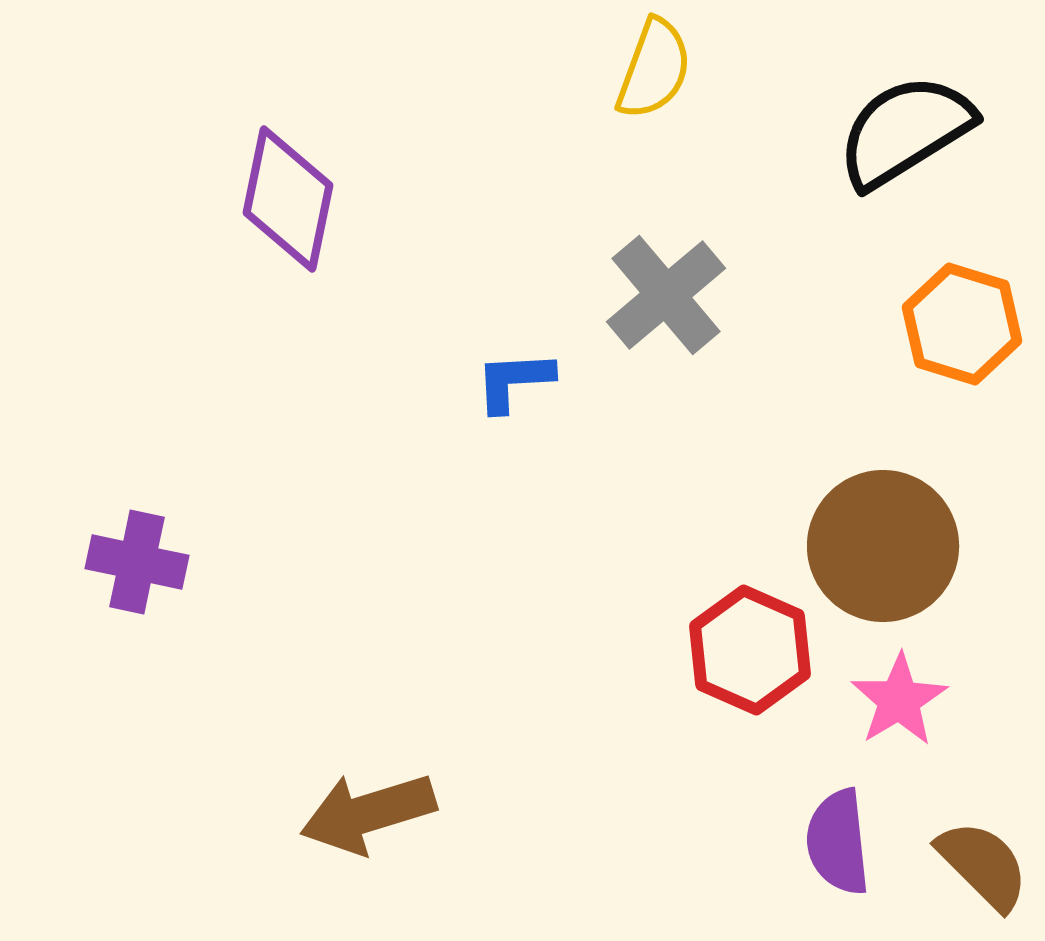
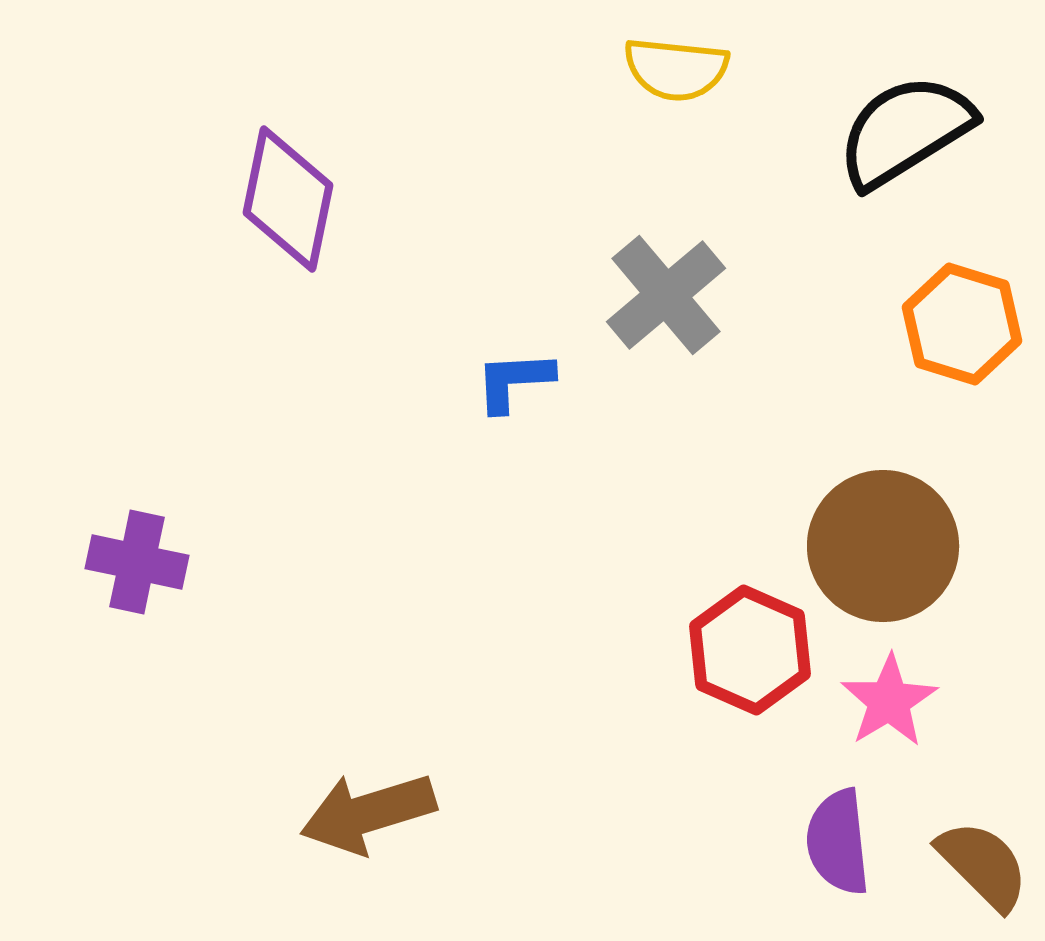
yellow semicircle: moved 22 px right; rotated 76 degrees clockwise
pink star: moved 10 px left, 1 px down
